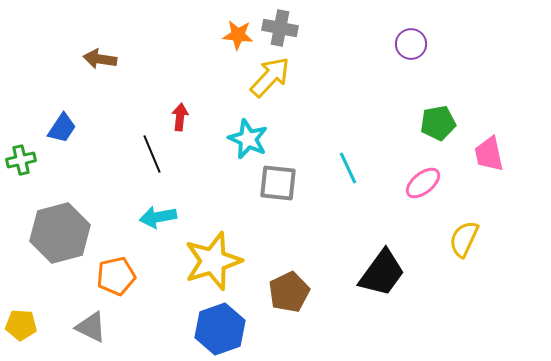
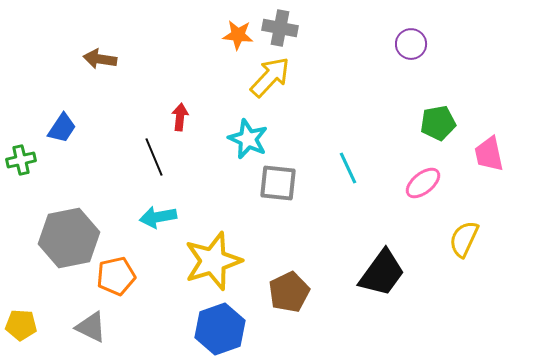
black line: moved 2 px right, 3 px down
gray hexagon: moved 9 px right, 5 px down; rotated 4 degrees clockwise
